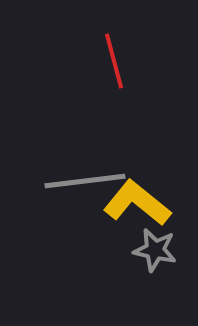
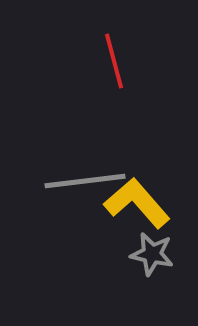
yellow L-shape: rotated 10 degrees clockwise
gray star: moved 3 px left, 4 px down
